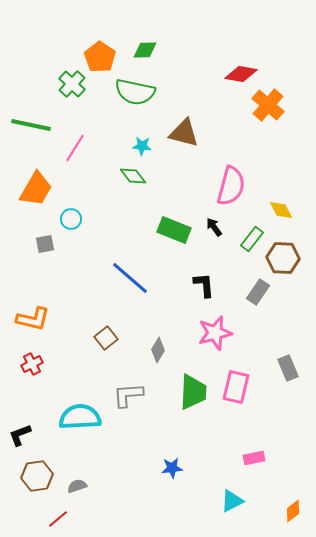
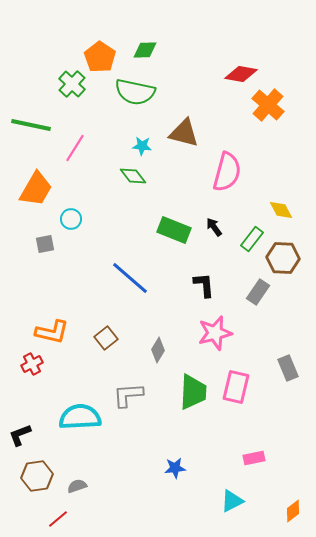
pink semicircle at (231, 186): moved 4 px left, 14 px up
orange L-shape at (33, 319): moved 19 px right, 13 px down
blue star at (172, 468): moved 3 px right
